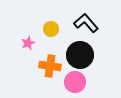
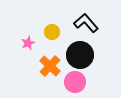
yellow circle: moved 1 px right, 3 px down
orange cross: rotated 35 degrees clockwise
